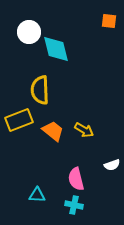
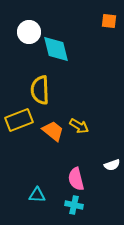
yellow arrow: moved 5 px left, 4 px up
